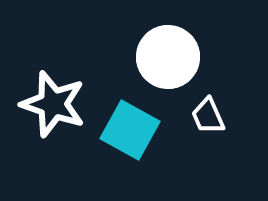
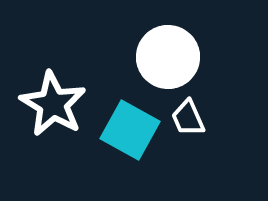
white star: rotated 12 degrees clockwise
white trapezoid: moved 20 px left, 2 px down
